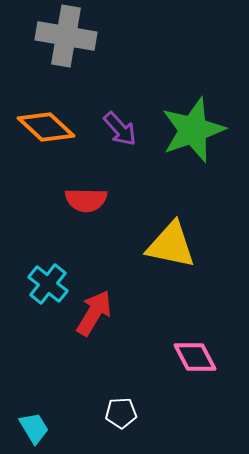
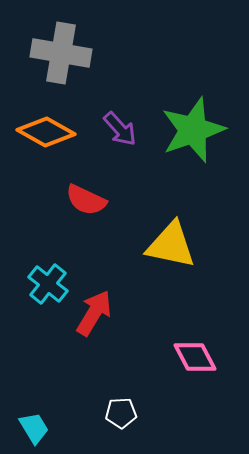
gray cross: moved 5 px left, 17 px down
orange diamond: moved 5 px down; rotated 14 degrees counterclockwise
red semicircle: rotated 24 degrees clockwise
